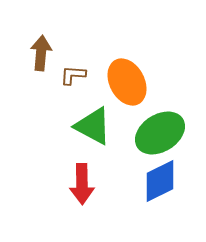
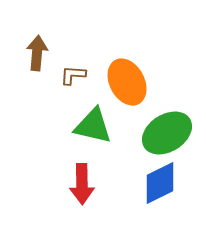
brown arrow: moved 4 px left
green triangle: rotated 15 degrees counterclockwise
green ellipse: moved 7 px right
blue diamond: moved 2 px down
